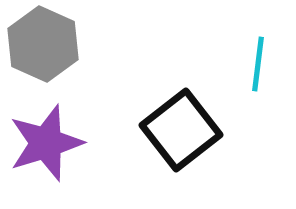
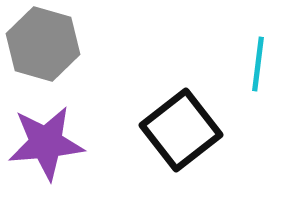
gray hexagon: rotated 8 degrees counterclockwise
purple star: rotated 12 degrees clockwise
